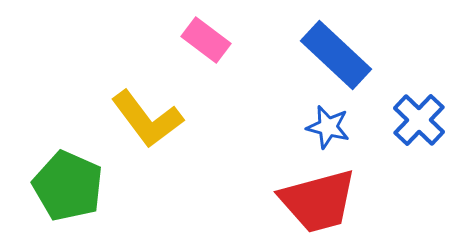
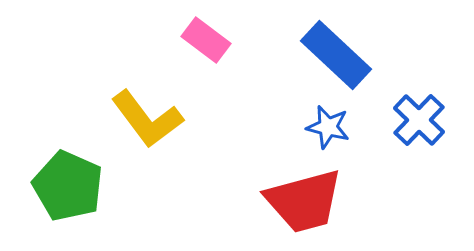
red trapezoid: moved 14 px left
